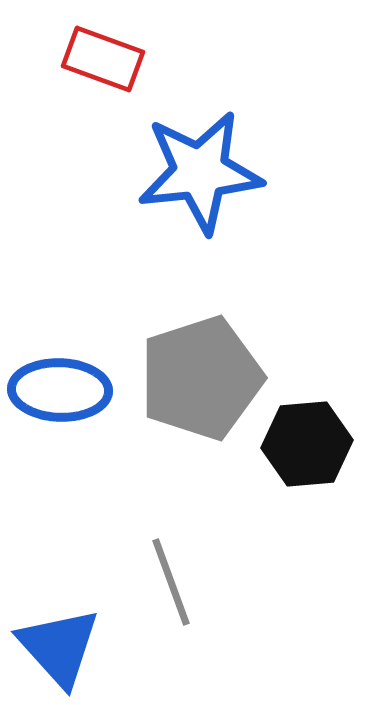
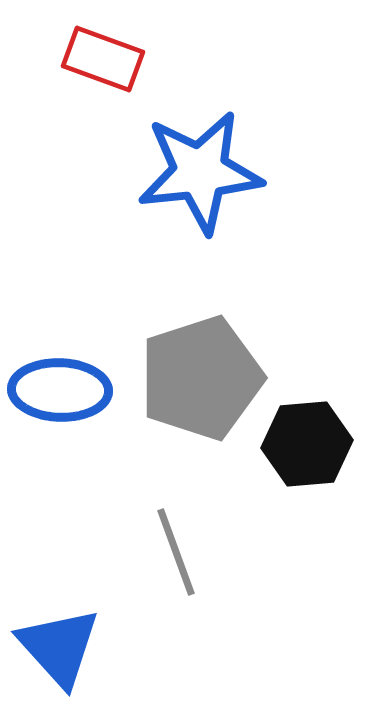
gray line: moved 5 px right, 30 px up
